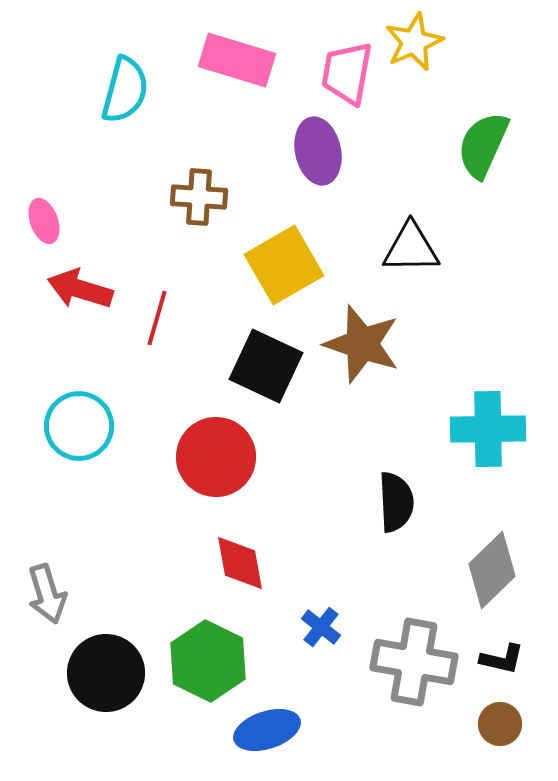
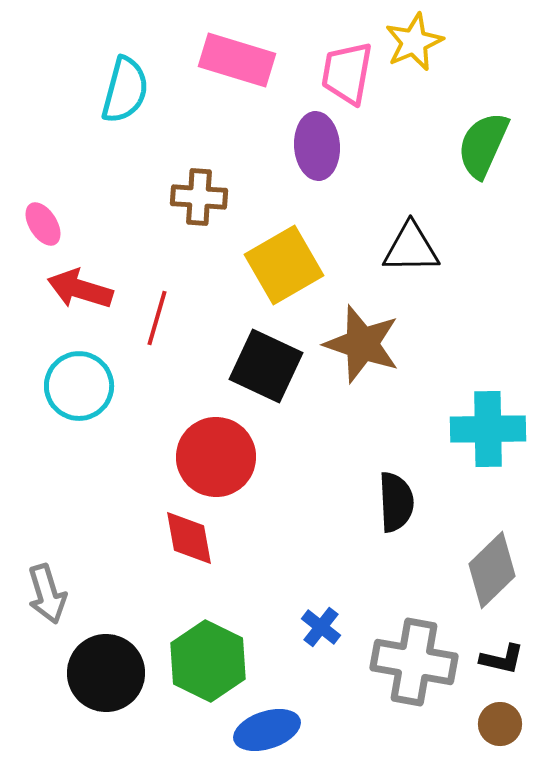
purple ellipse: moved 1 px left, 5 px up; rotated 8 degrees clockwise
pink ellipse: moved 1 px left, 3 px down; rotated 12 degrees counterclockwise
cyan circle: moved 40 px up
red diamond: moved 51 px left, 25 px up
